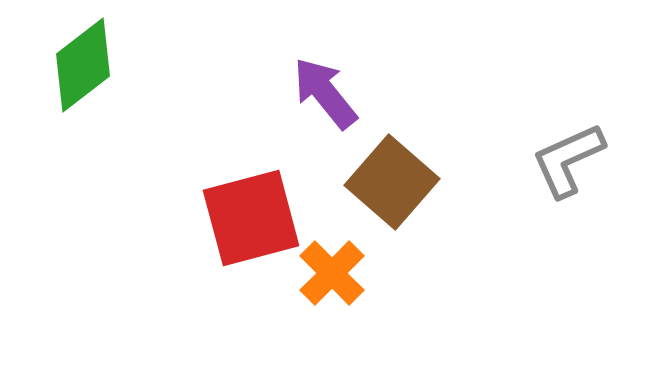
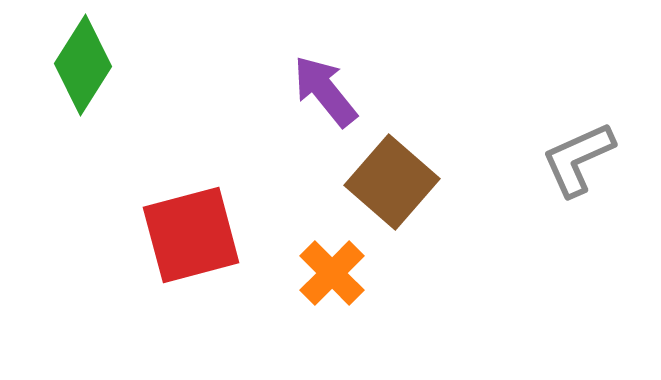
green diamond: rotated 20 degrees counterclockwise
purple arrow: moved 2 px up
gray L-shape: moved 10 px right, 1 px up
red square: moved 60 px left, 17 px down
